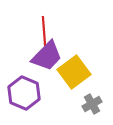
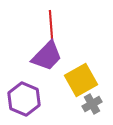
red line: moved 7 px right, 6 px up
yellow square: moved 7 px right, 8 px down; rotated 8 degrees clockwise
purple hexagon: moved 6 px down
